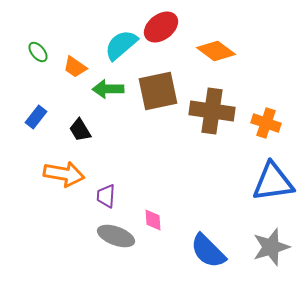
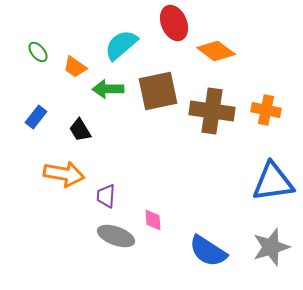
red ellipse: moved 13 px right, 4 px up; rotated 76 degrees counterclockwise
orange cross: moved 13 px up; rotated 8 degrees counterclockwise
blue semicircle: rotated 12 degrees counterclockwise
